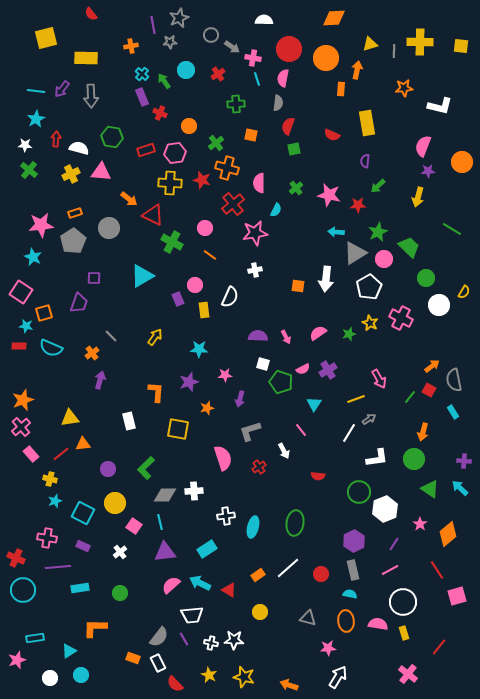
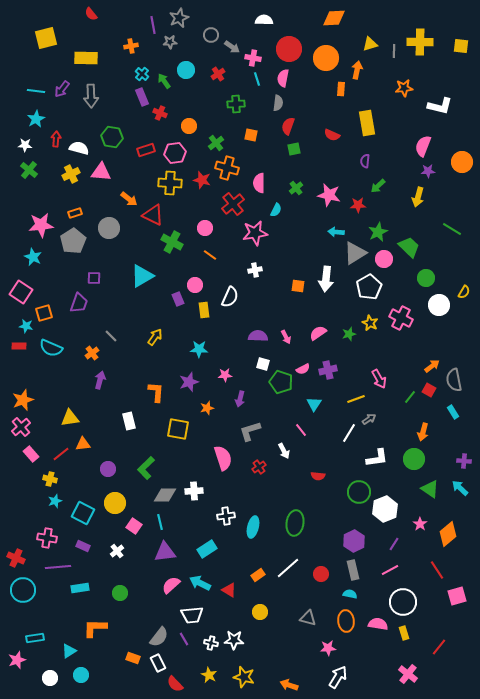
purple cross at (328, 370): rotated 18 degrees clockwise
white cross at (120, 552): moved 3 px left, 1 px up
